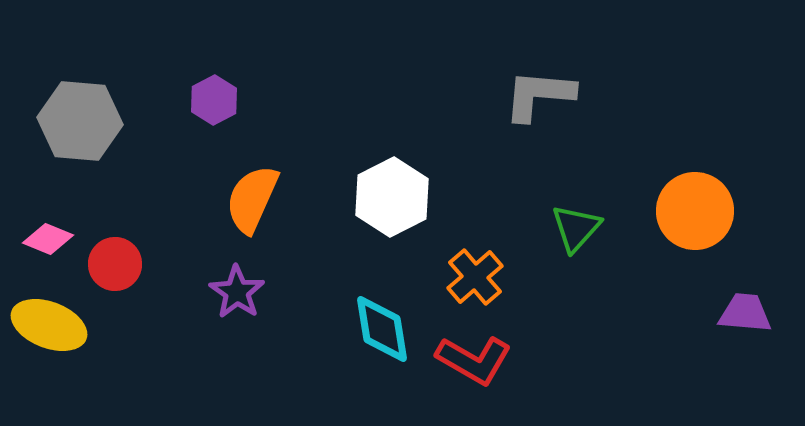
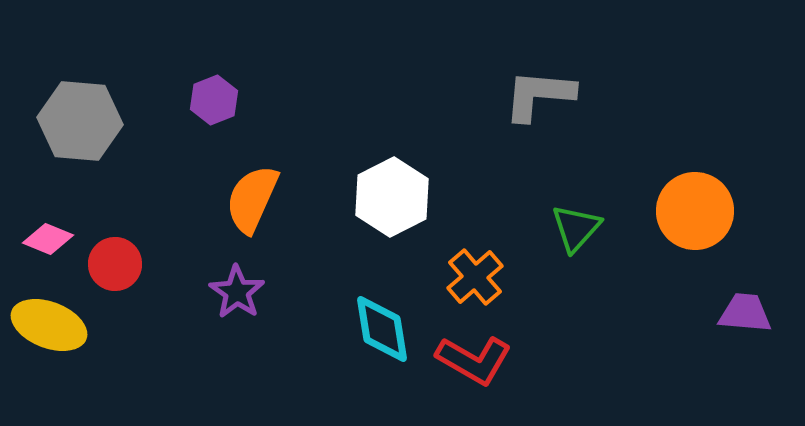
purple hexagon: rotated 6 degrees clockwise
